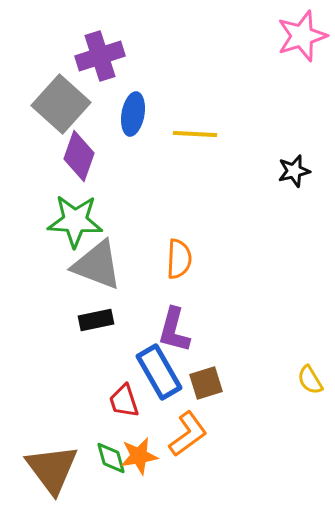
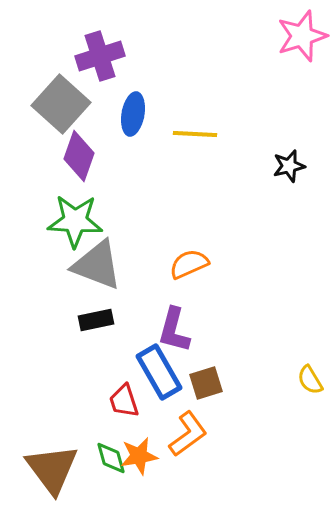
black star: moved 5 px left, 5 px up
orange semicircle: moved 10 px right, 5 px down; rotated 117 degrees counterclockwise
